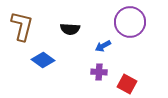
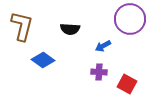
purple circle: moved 3 px up
